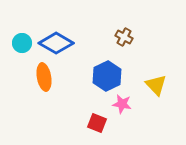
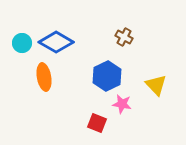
blue diamond: moved 1 px up
